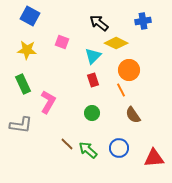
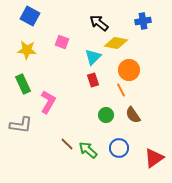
yellow diamond: rotated 15 degrees counterclockwise
cyan triangle: moved 1 px down
green circle: moved 14 px right, 2 px down
red triangle: rotated 30 degrees counterclockwise
